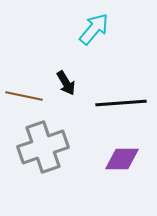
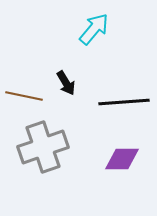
black line: moved 3 px right, 1 px up
